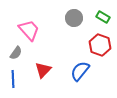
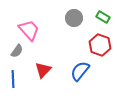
gray semicircle: moved 1 px right, 2 px up
